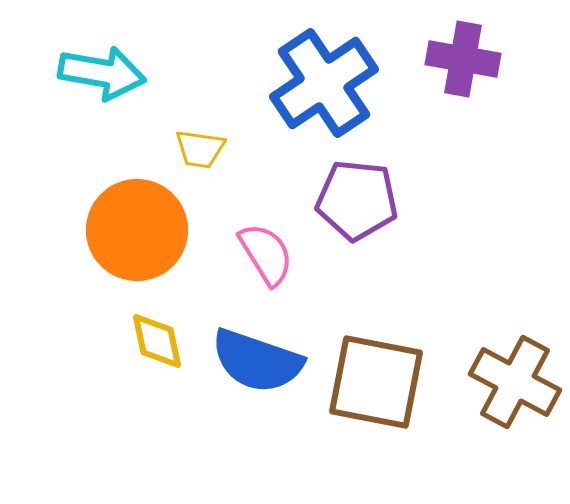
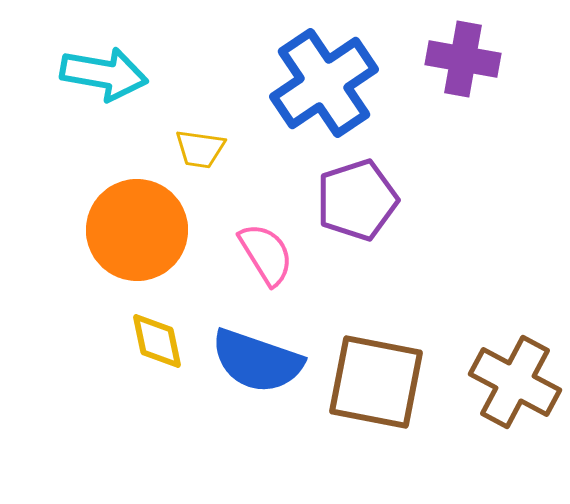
cyan arrow: moved 2 px right, 1 px down
purple pentagon: rotated 24 degrees counterclockwise
